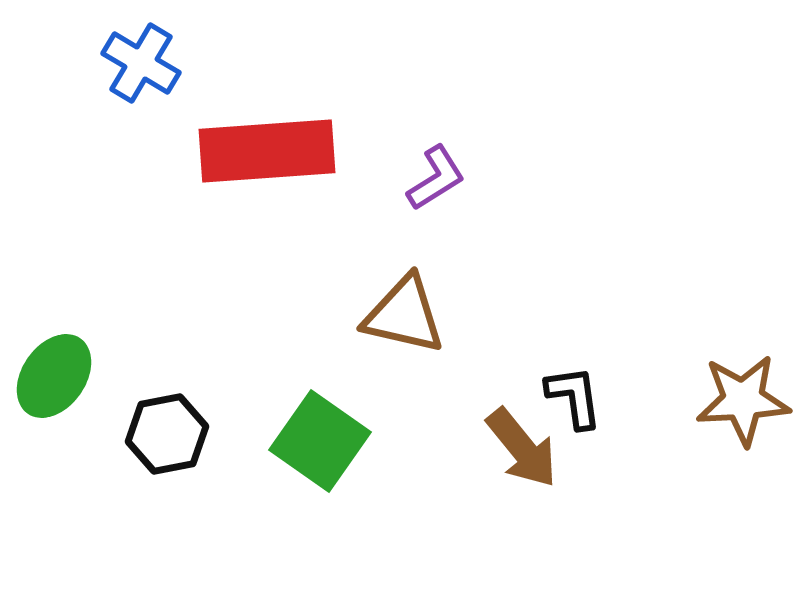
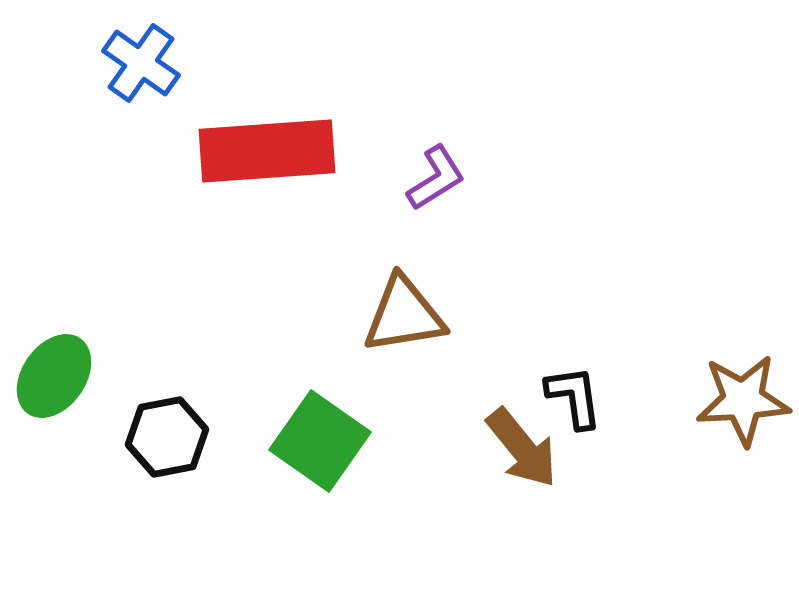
blue cross: rotated 4 degrees clockwise
brown triangle: rotated 22 degrees counterclockwise
black hexagon: moved 3 px down
